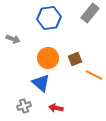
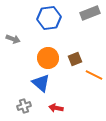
gray rectangle: rotated 30 degrees clockwise
